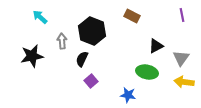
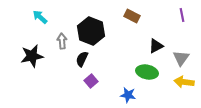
black hexagon: moved 1 px left
